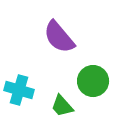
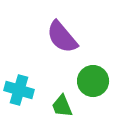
purple semicircle: moved 3 px right
green trapezoid: rotated 20 degrees clockwise
